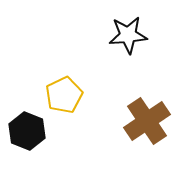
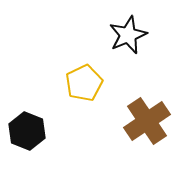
black star: rotated 18 degrees counterclockwise
yellow pentagon: moved 20 px right, 12 px up
